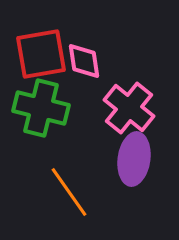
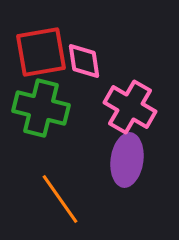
red square: moved 2 px up
pink cross: moved 1 px right, 1 px up; rotated 9 degrees counterclockwise
purple ellipse: moved 7 px left, 1 px down
orange line: moved 9 px left, 7 px down
